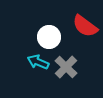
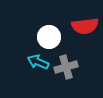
red semicircle: rotated 44 degrees counterclockwise
gray cross: rotated 30 degrees clockwise
